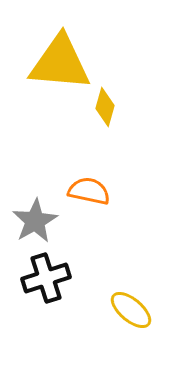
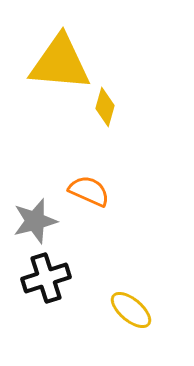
orange semicircle: rotated 12 degrees clockwise
gray star: rotated 15 degrees clockwise
